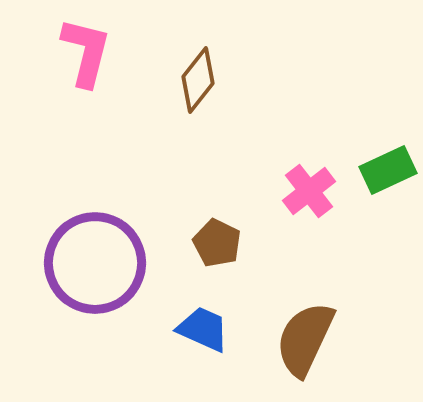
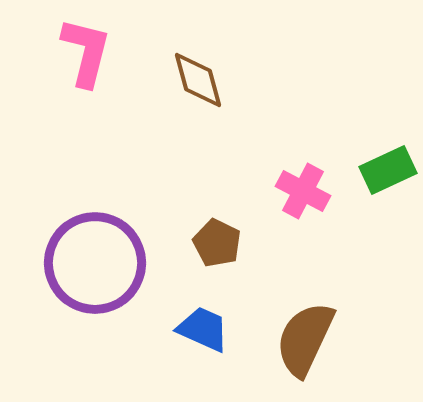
brown diamond: rotated 54 degrees counterclockwise
pink cross: moved 6 px left; rotated 24 degrees counterclockwise
